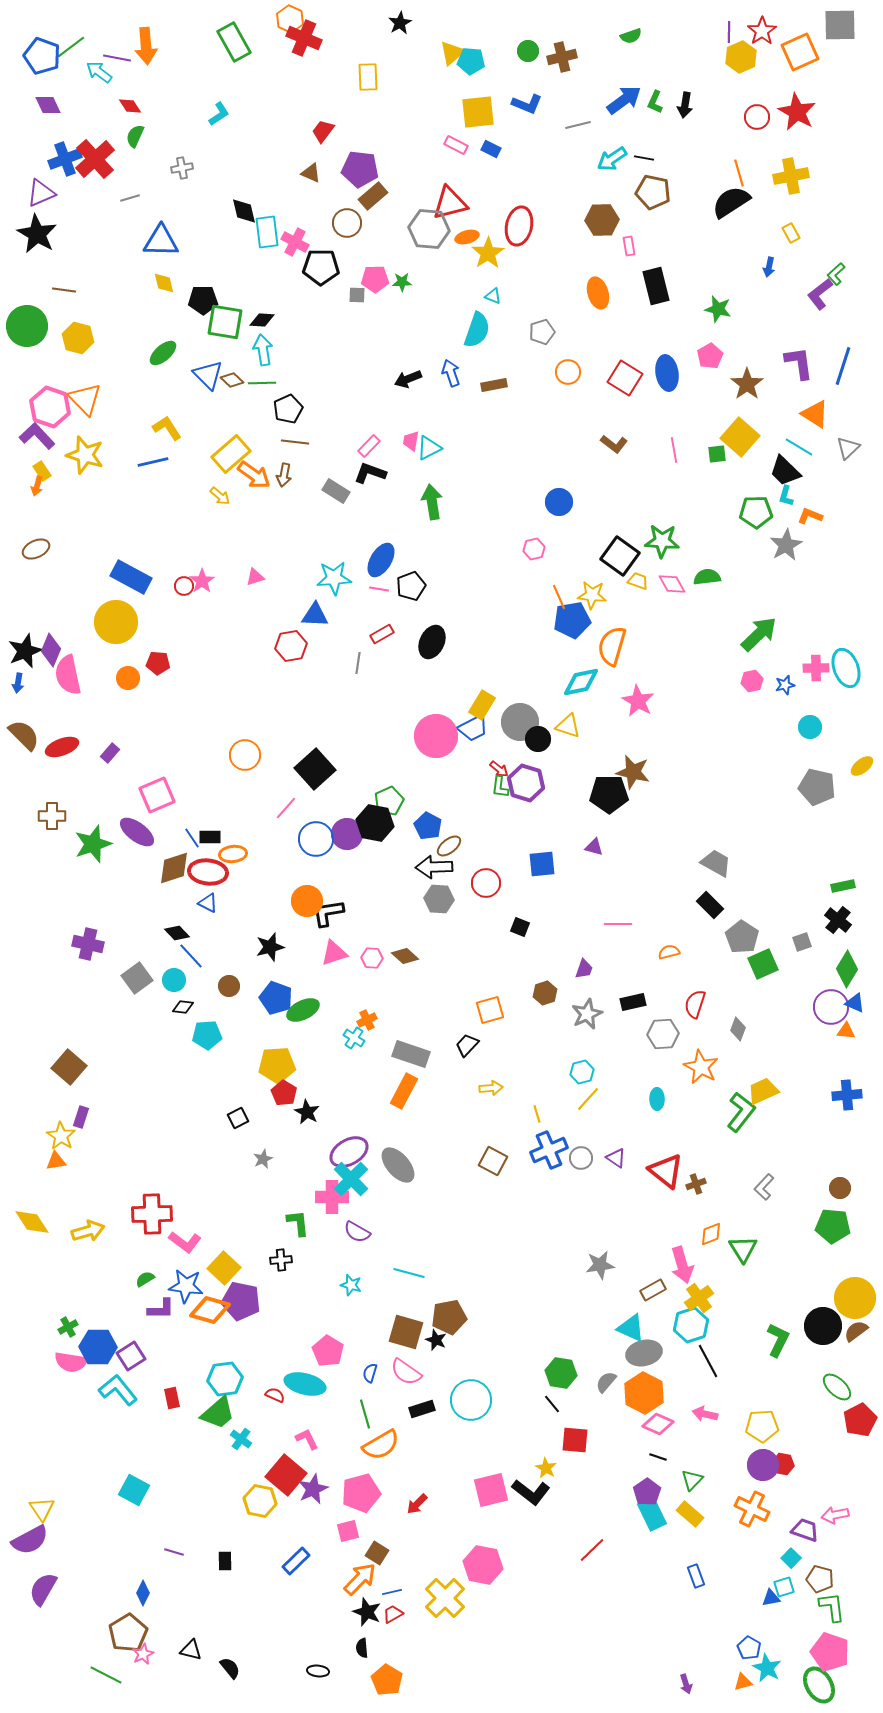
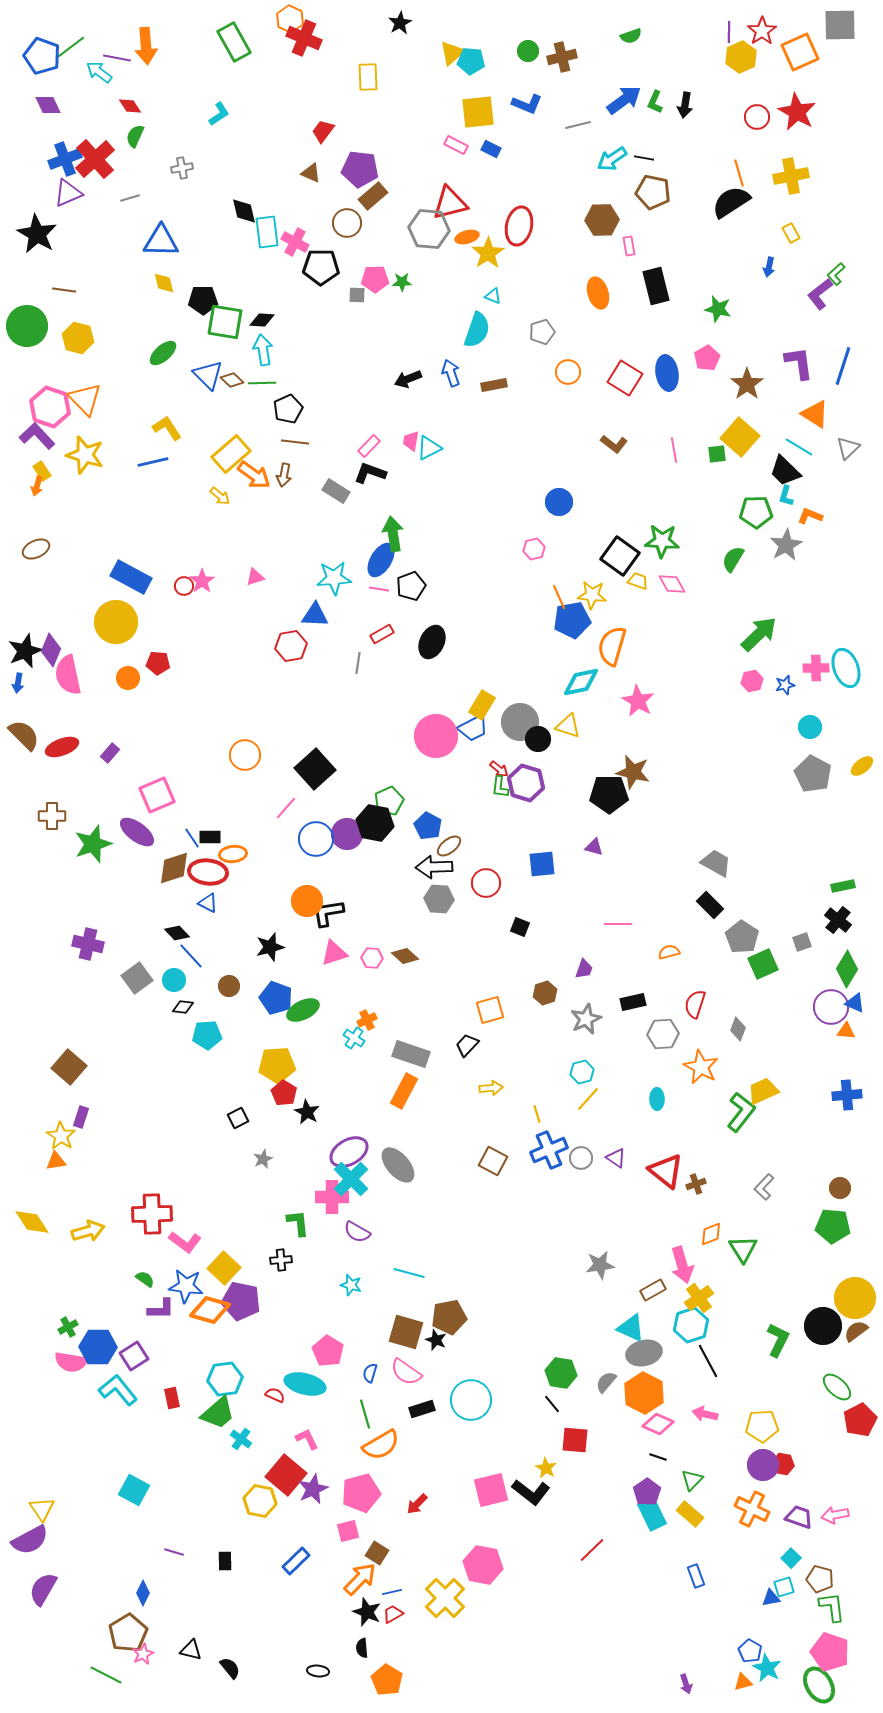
purple triangle at (41, 193): moved 27 px right
pink pentagon at (710, 356): moved 3 px left, 2 px down
green arrow at (432, 502): moved 39 px left, 32 px down
green semicircle at (707, 577): moved 26 px right, 18 px up; rotated 52 degrees counterclockwise
gray pentagon at (817, 787): moved 4 px left, 13 px up; rotated 15 degrees clockwise
gray star at (587, 1014): moved 1 px left, 5 px down
green semicircle at (145, 1279): rotated 66 degrees clockwise
purple square at (131, 1356): moved 3 px right
purple trapezoid at (805, 1530): moved 6 px left, 13 px up
blue pentagon at (749, 1648): moved 1 px right, 3 px down
